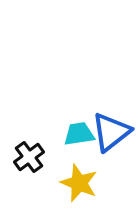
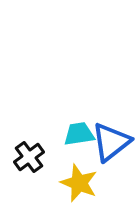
blue triangle: moved 10 px down
